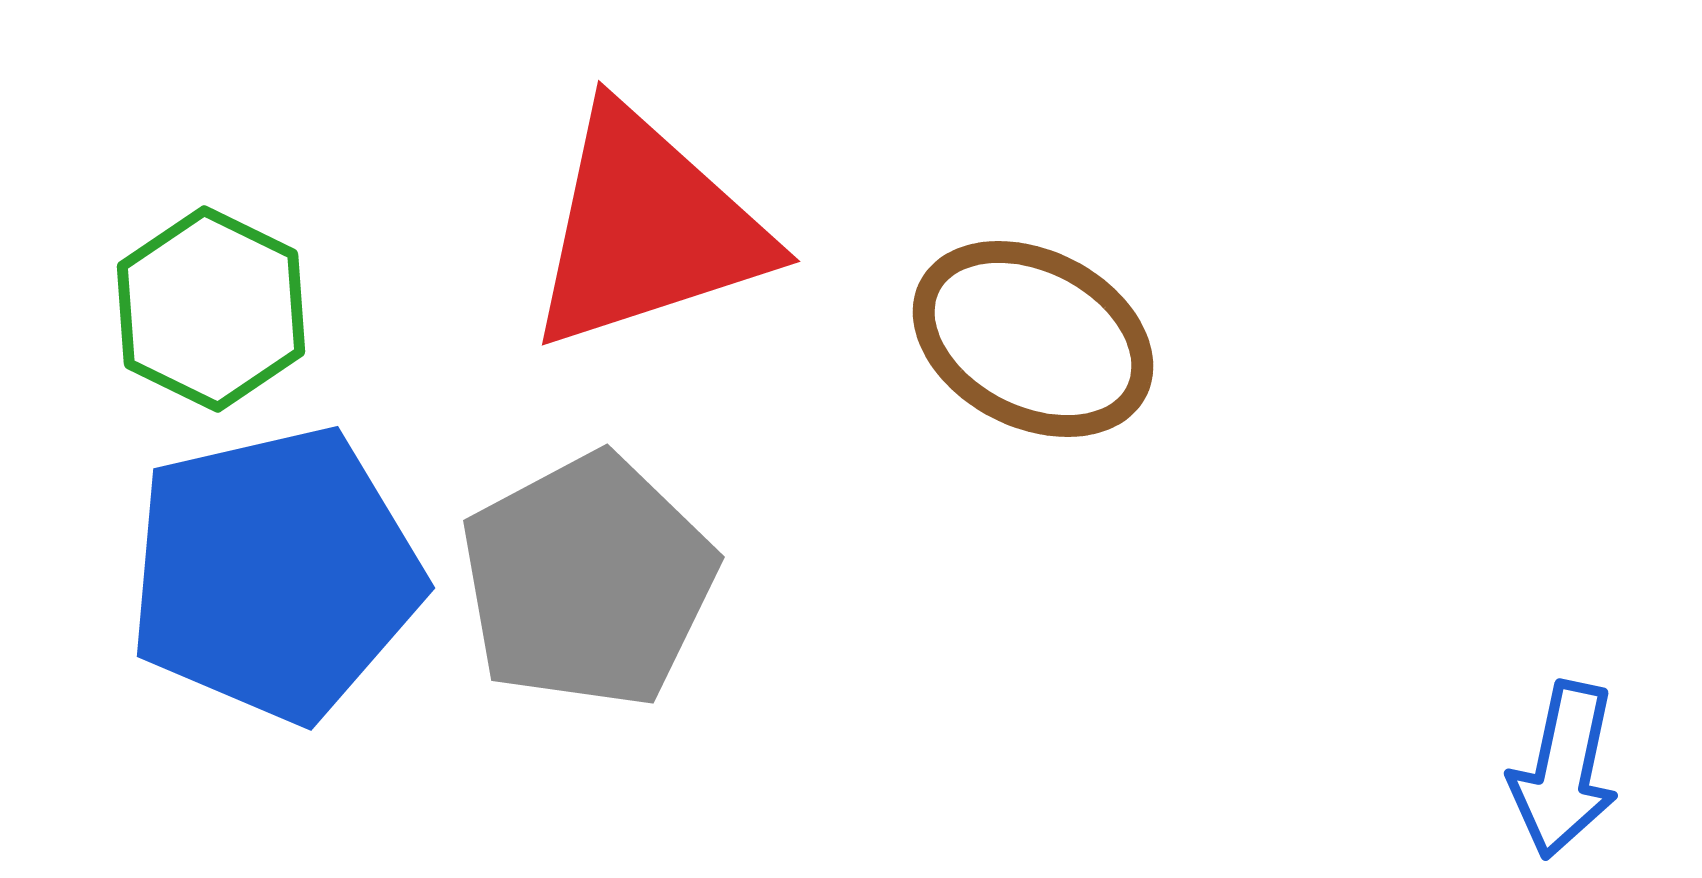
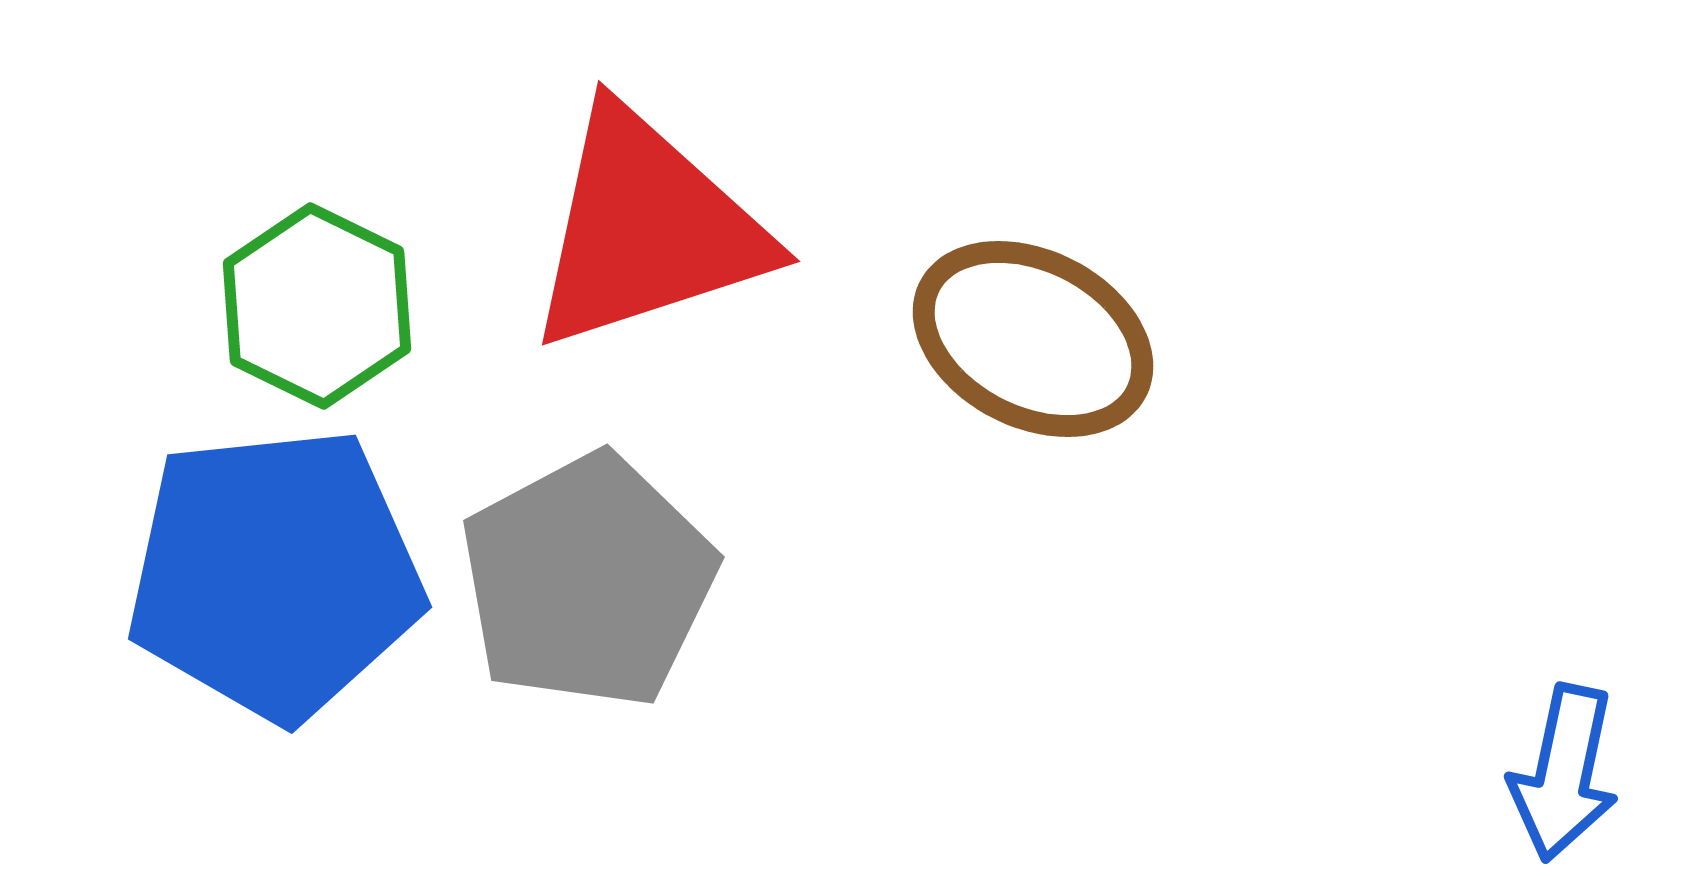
green hexagon: moved 106 px right, 3 px up
blue pentagon: rotated 7 degrees clockwise
blue arrow: moved 3 px down
